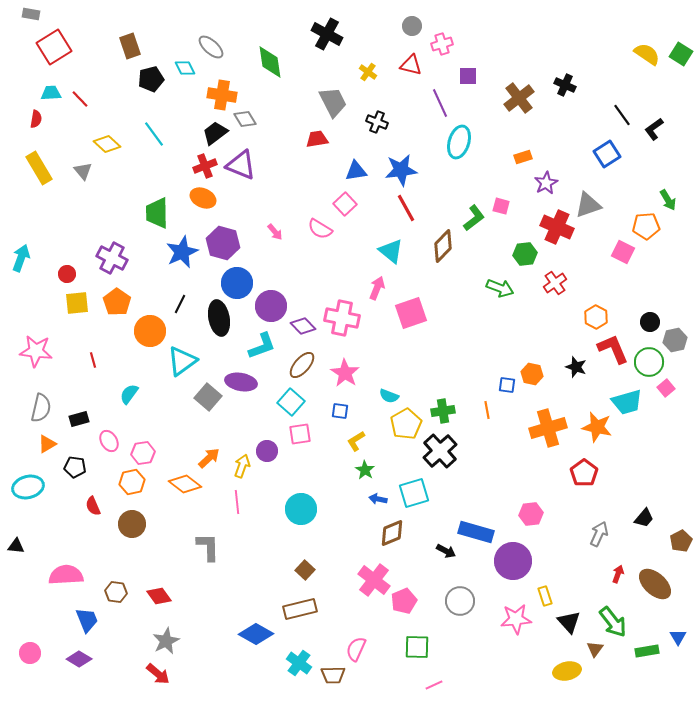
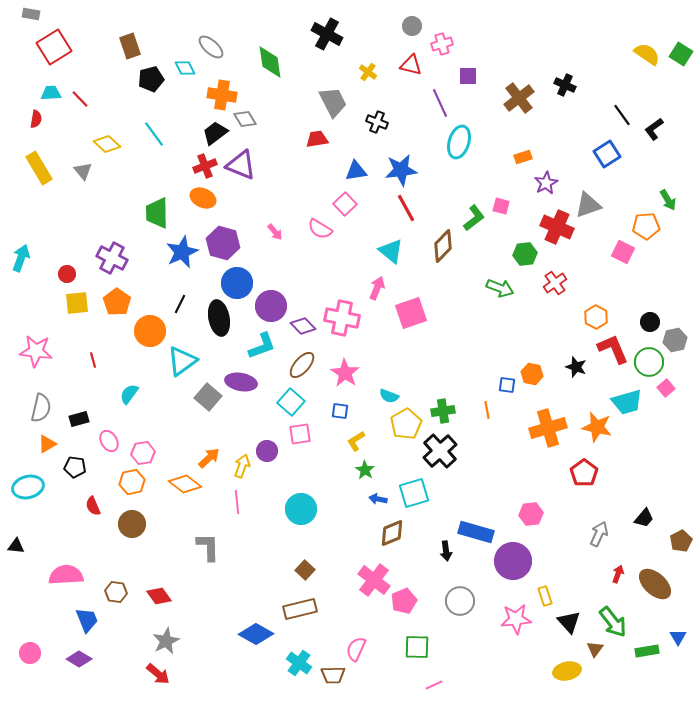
black arrow at (446, 551): rotated 54 degrees clockwise
